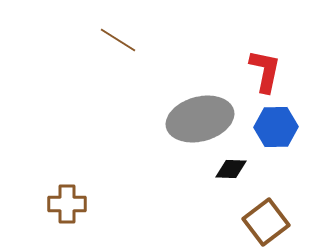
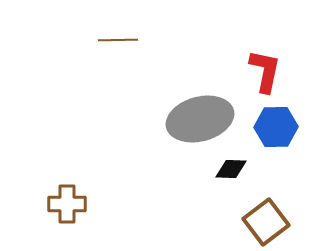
brown line: rotated 33 degrees counterclockwise
